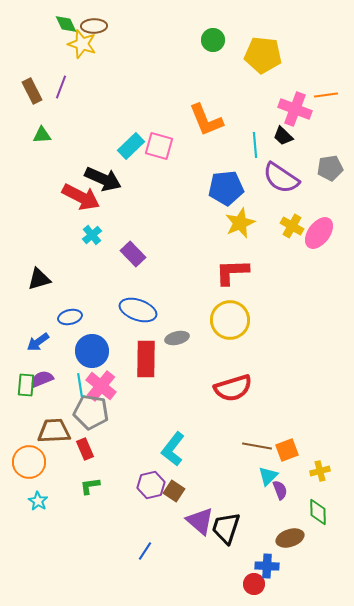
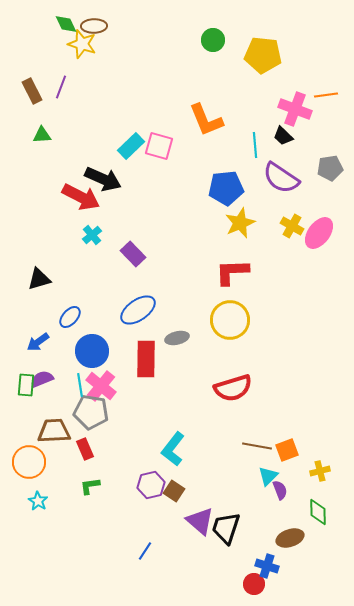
blue ellipse at (138, 310): rotated 54 degrees counterclockwise
blue ellipse at (70, 317): rotated 35 degrees counterclockwise
blue cross at (267, 566): rotated 15 degrees clockwise
